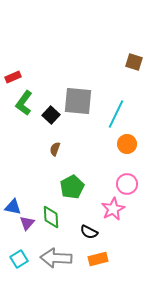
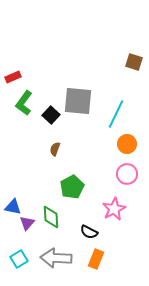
pink circle: moved 10 px up
pink star: moved 1 px right
orange rectangle: moved 2 px left; rotated 54 degrees counterclockwise
